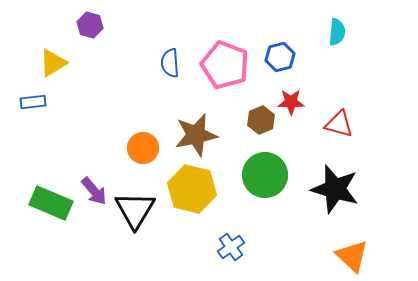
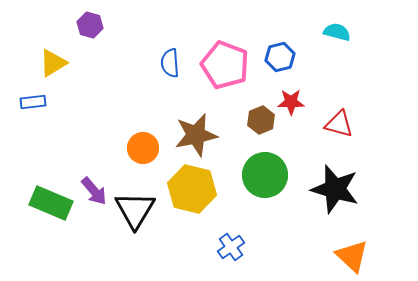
cyan semicircle: rotated 80 degrees counterclockwise
